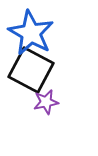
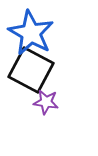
purple star: rotated 20 degrees clockwise
